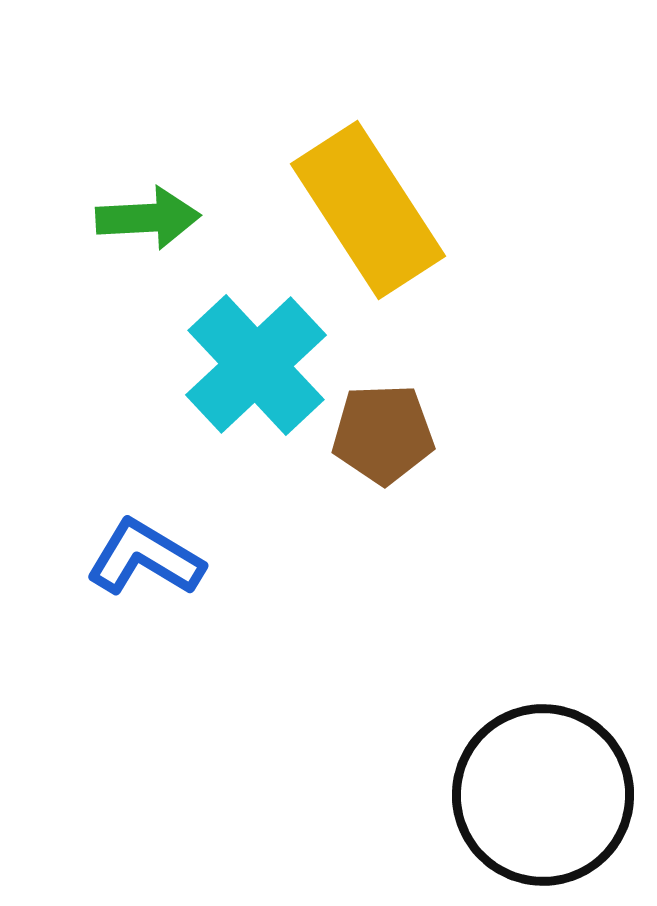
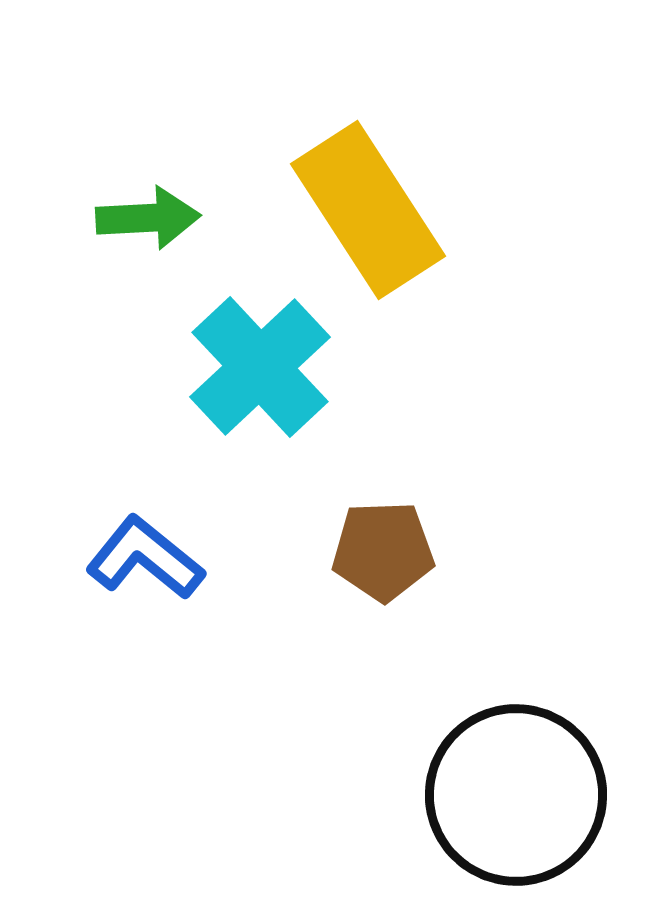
cyan cross: moved 4 px right, 2 px down
brown pentagon: moved 117 px down
blue L-shape: rotated 8 degrees clockwise
black circle: moved 27 px left
